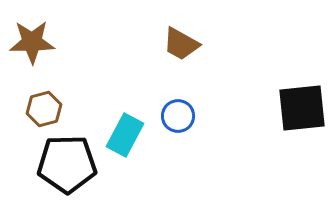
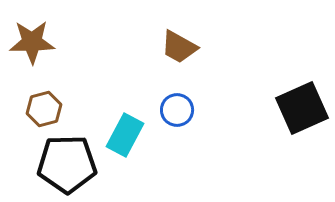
brown trapezoid: moved 2 px left, 3 px down
black square: rotated 18 degrees counterclockwise
blue circle: moved 1 px left, 6 px up
